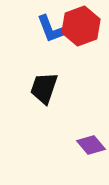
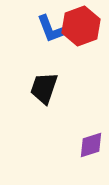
purple diamond: rotated 68 degrees counterclockwise
